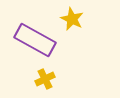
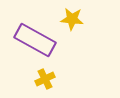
yellow star: rotated 20 degrees counterclockwise
